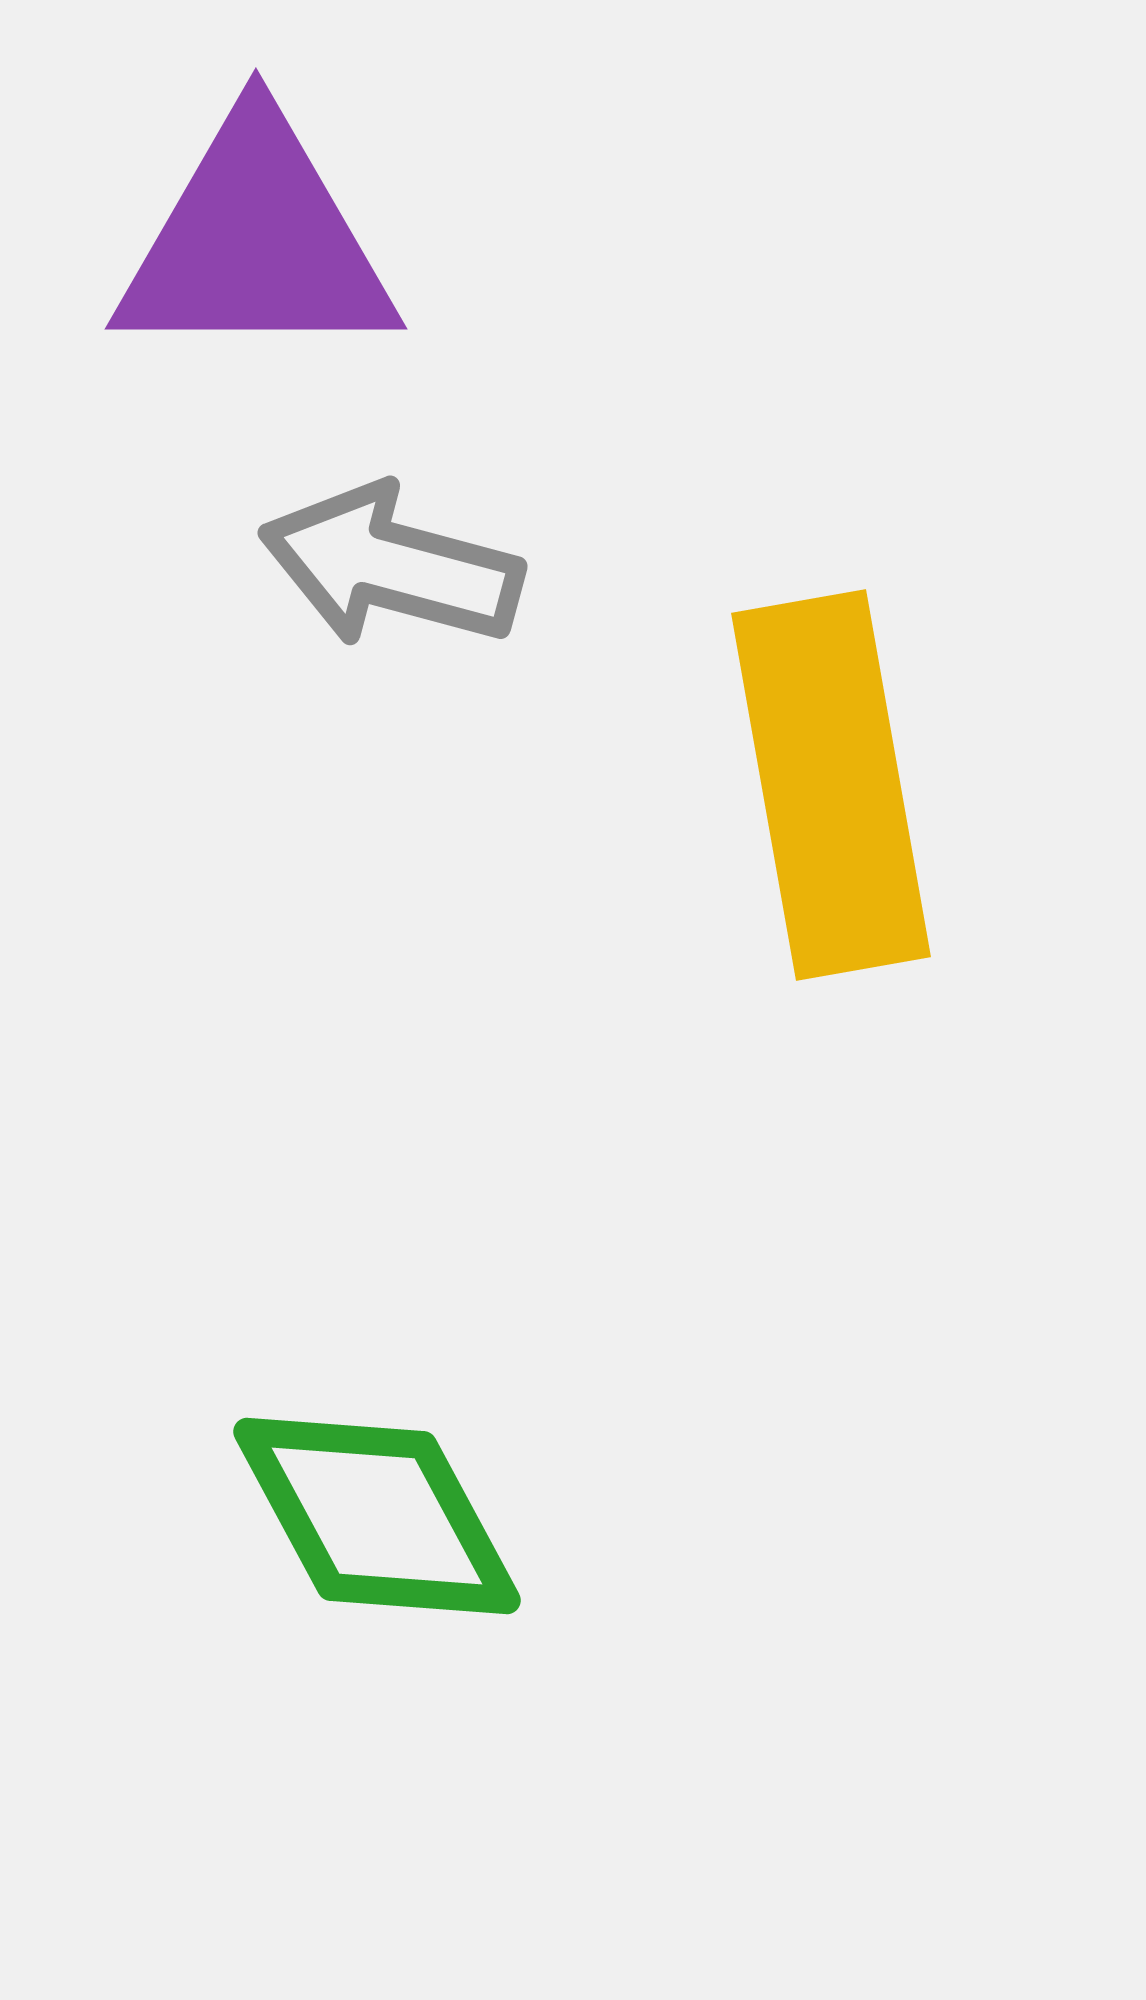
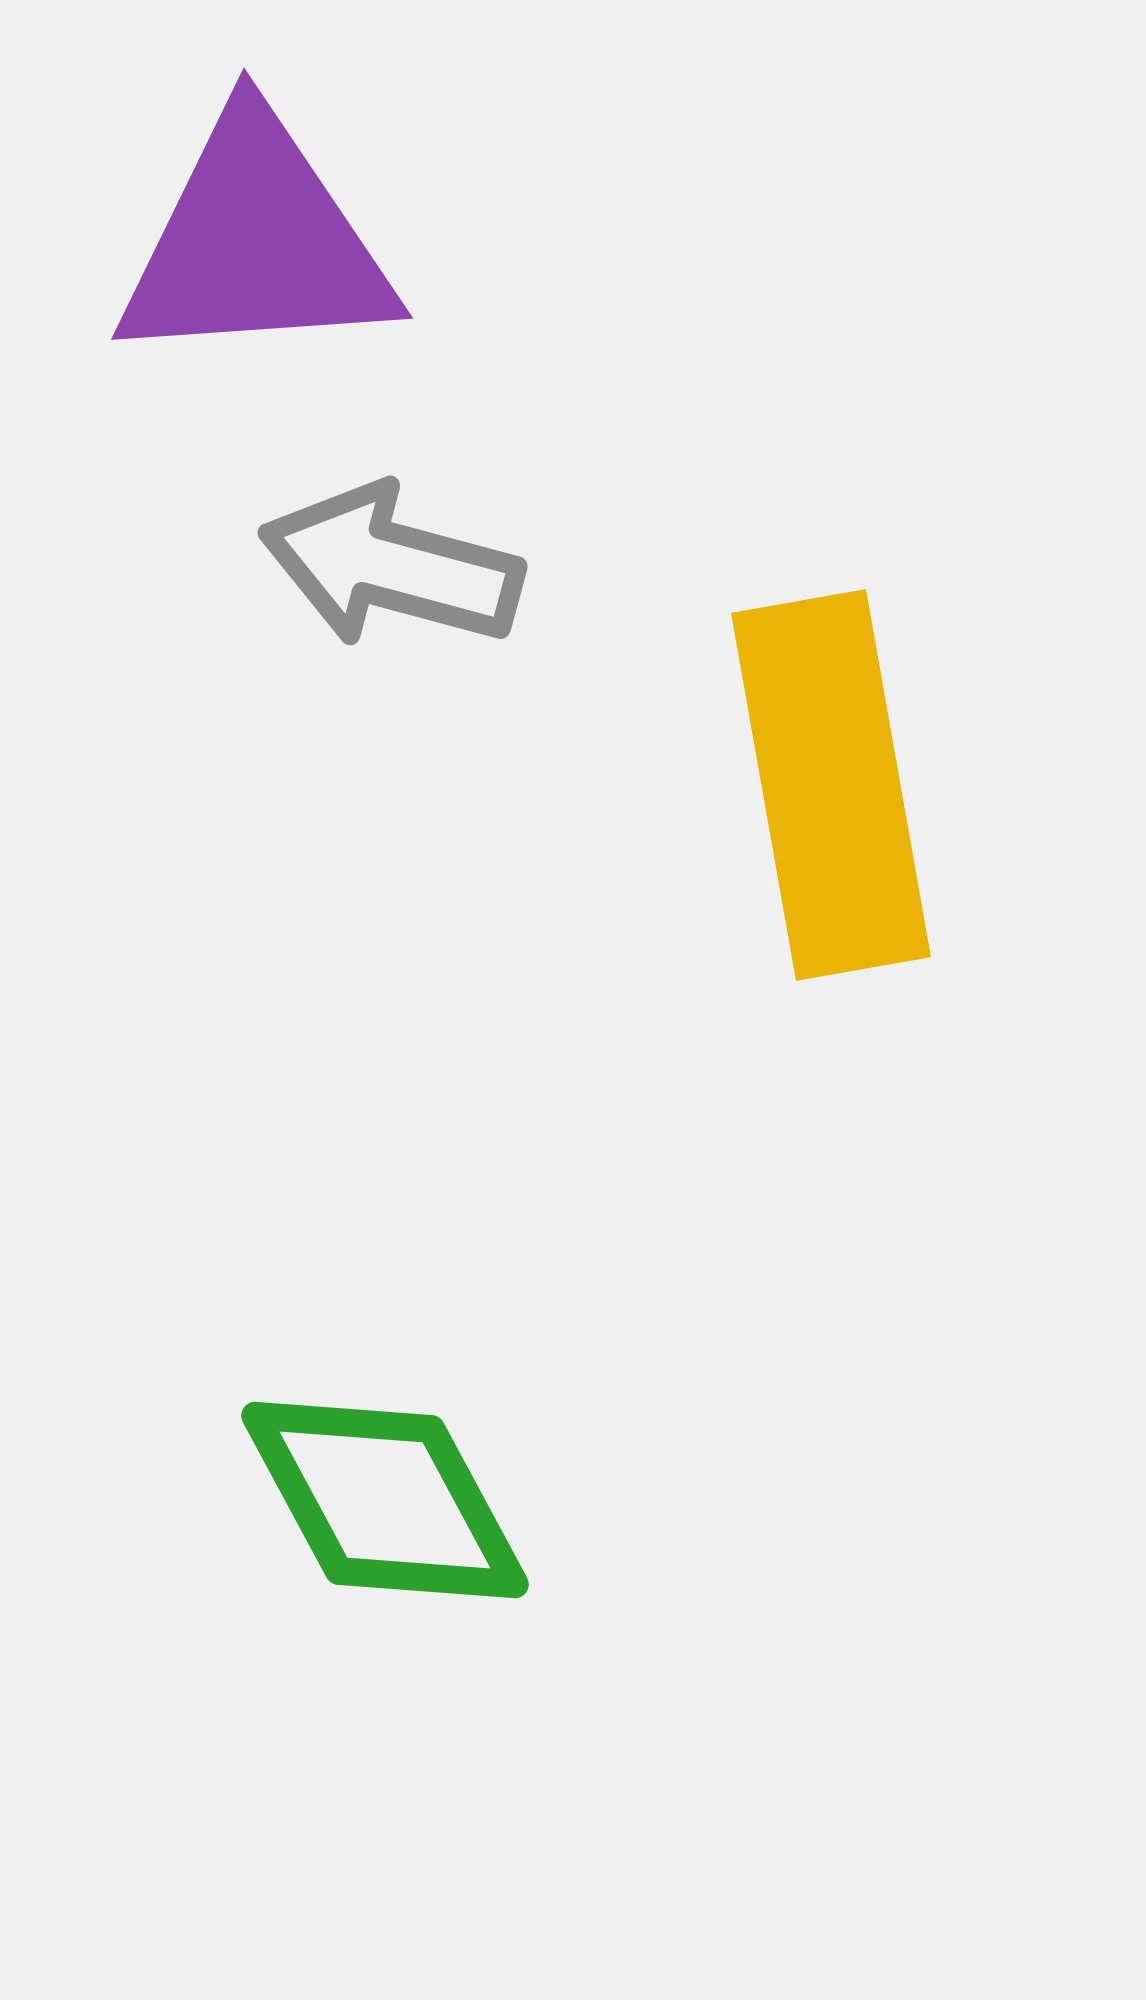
purple triangle: rotated 4 degrees counterclockwise
green diamond: moved 8 px right, 16 px up
